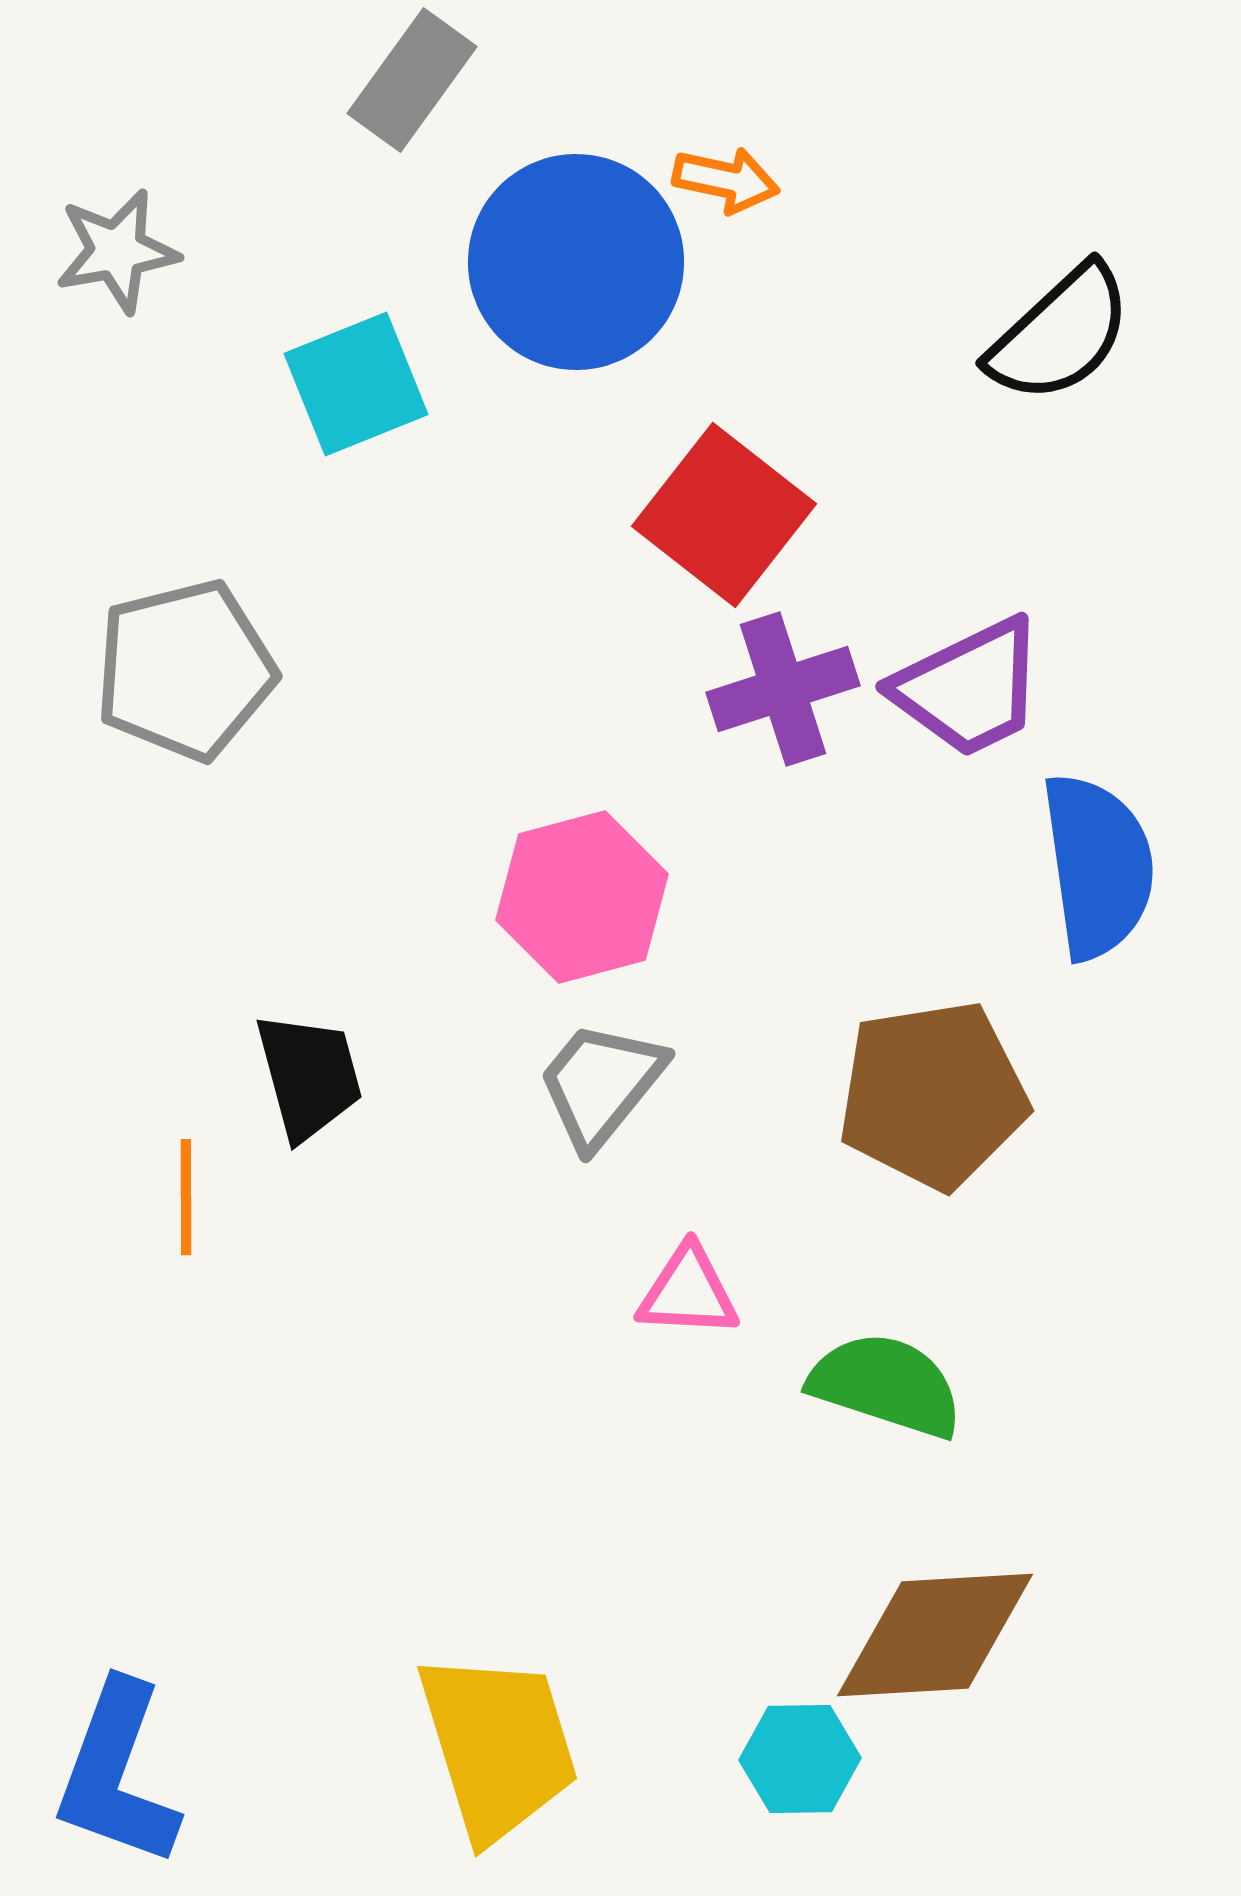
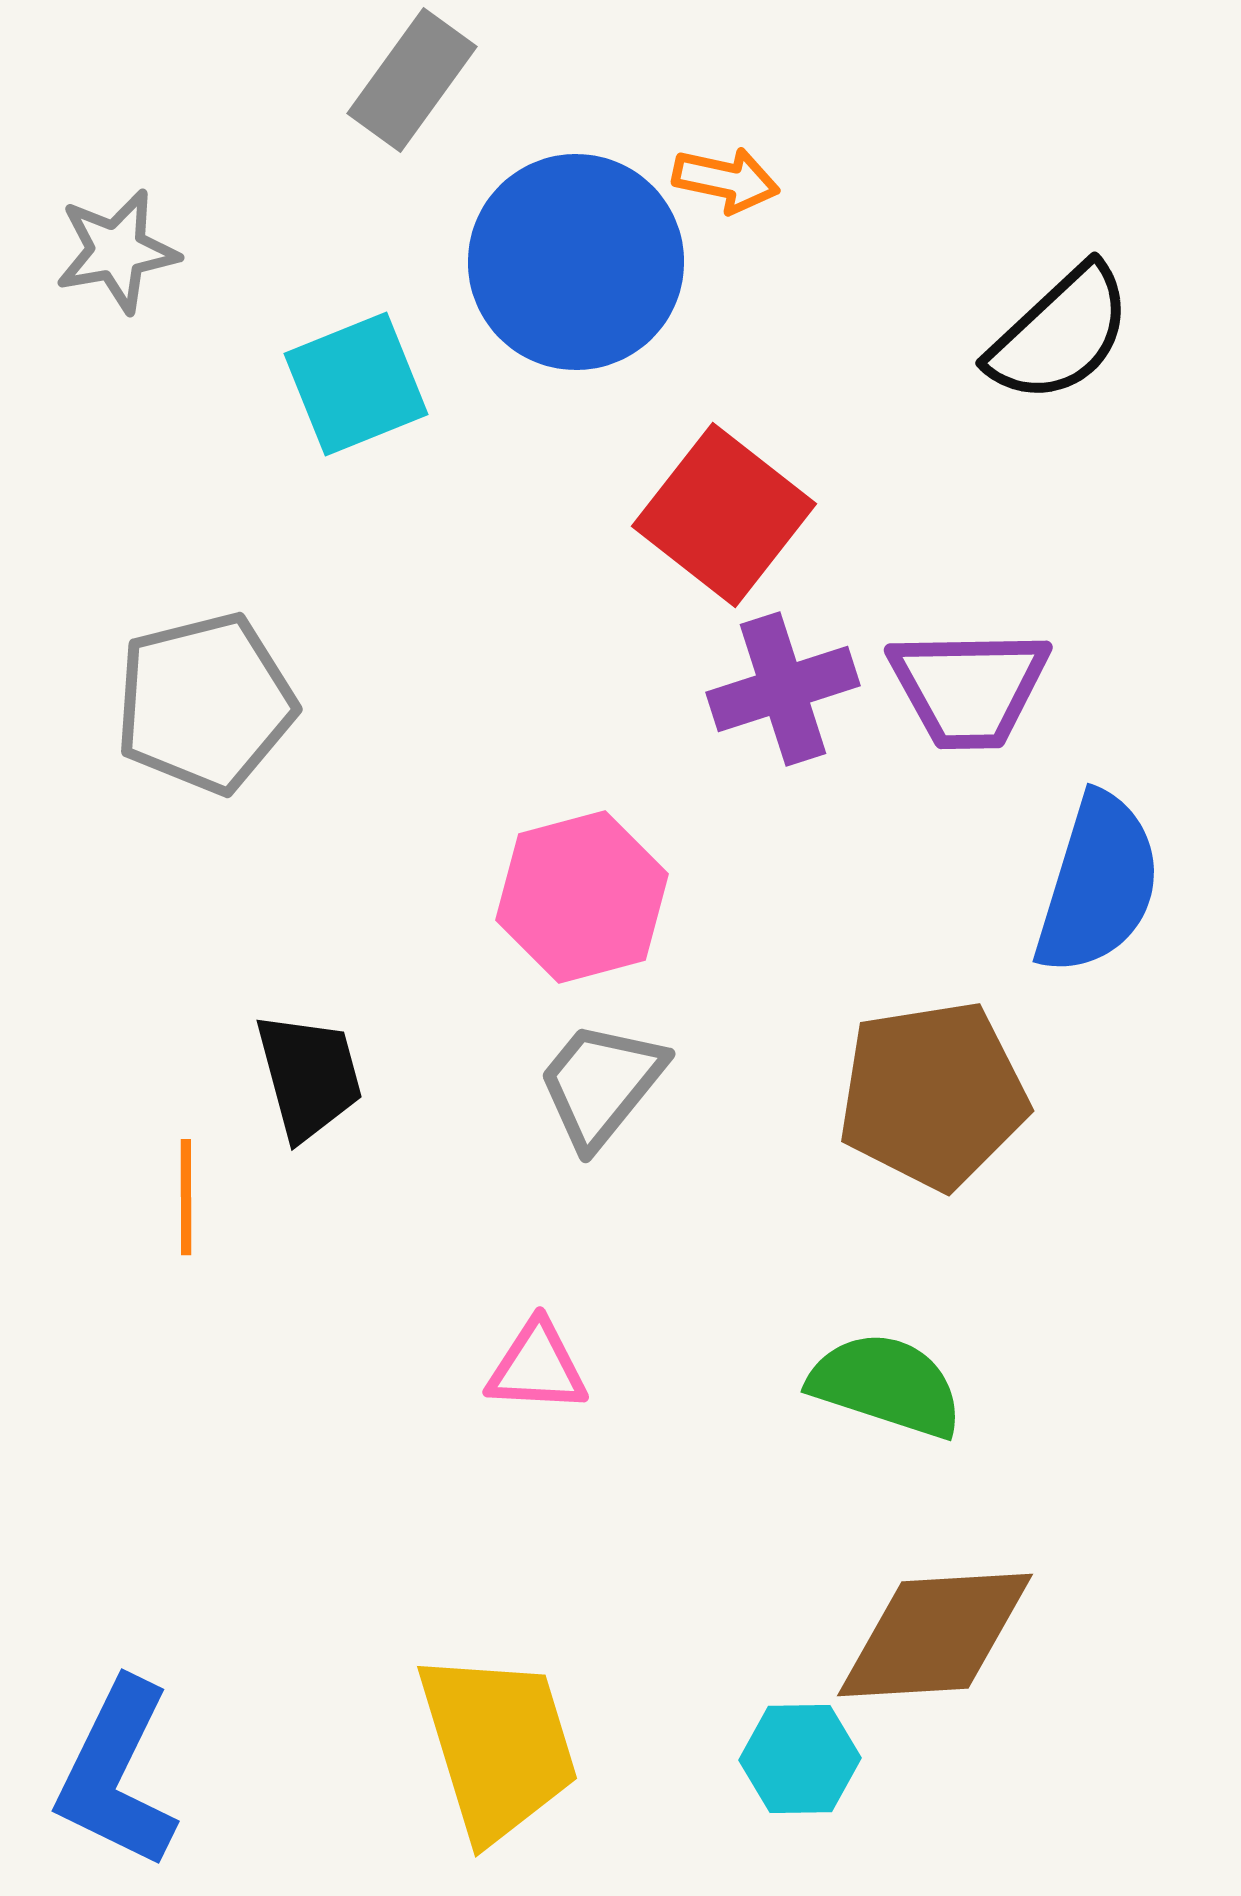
gray pentagon: moved 20 px right, 33 px down
purple trapezoid: rotated 25 degrees clockwise
blue semicircle: moved 18 px down; rotated 25 degrees clockwise
pink triangle: moved 151 px left, 75 px down
blue L-shape: rotated 6 degrees clockwise
